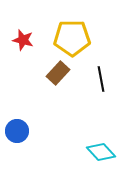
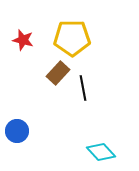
black line: moved 18 px left, 9 px down
